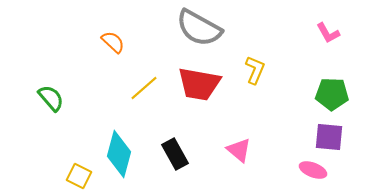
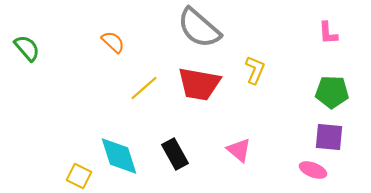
gray semicircle: rotated 12 degrees clockwise
pink L-shape: rotated 25 degrees clockwise
green pentagon: moved 2 px up
green semicircle: moved 24 px left, 50 px up
cyan diamond: moved 2 px down; rotated 33 degrees counterclockwise
